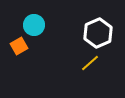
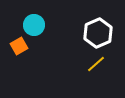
yellow line: moved 6 px right, 1 px down
